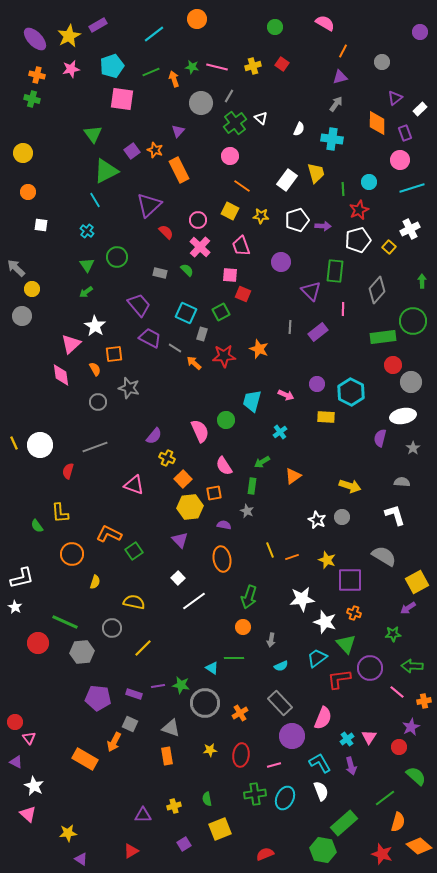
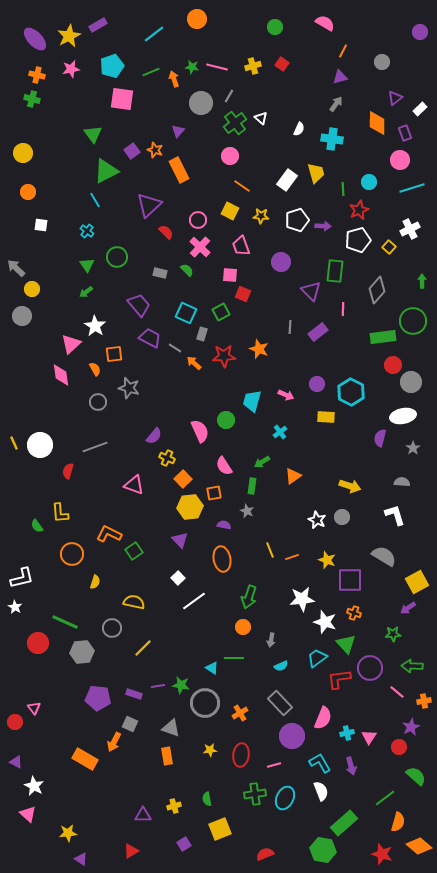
pink triangle at (29, 738): moved 5 px right, 30 px up
cyan cross at (347, 739): moved 6 px up; rotated 24 degrees clockwise
